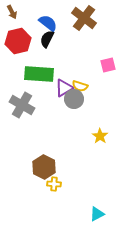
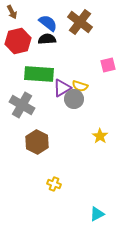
brown cross: moved 4 px left, 4 px down
black semicircle: rotated 60 degrees clockwise
purple triangle: moved 2 px left
brown hexagon: moved 7 px left, 25 px up
yellow cross: rotated 16 degrees clockwise
